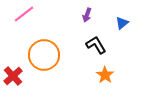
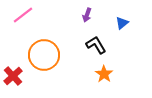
pink line: moved 1 px left, 1 px down
orange star: moved 1 px left, 1 px up
